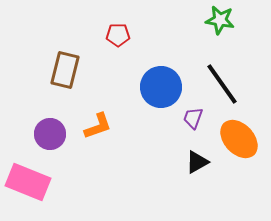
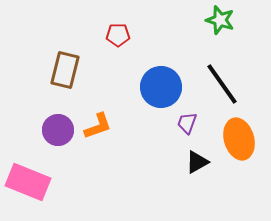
green star: rotated 8 degrees clockwise
purple trapezoid: moved 6 px left, 5 px down
purple circle: moved 8 px right, 4 px up
orange ellipse: rotated 27 degrees clockwise
